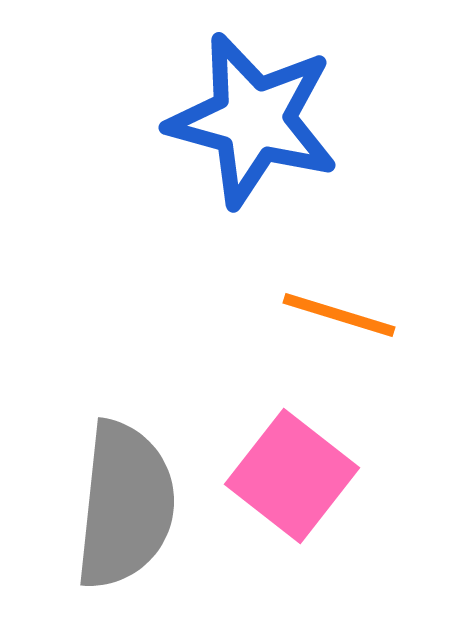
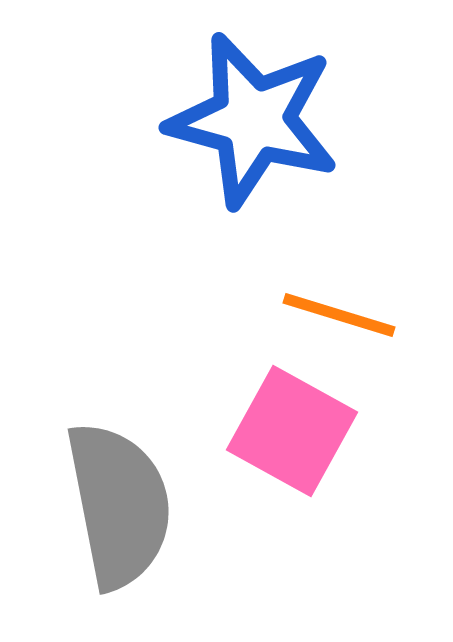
pink square: moved 45 px up; rotated 9 degrees counterclockwise
gray semicircle: moved 6 px left; rotated 17 degrees counterclockwise
